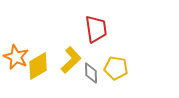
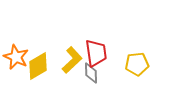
red trapezoid: moved 24 px down
yellow L-shape: moved 1 px right
yellow pentagon: moved 21 px right, 4 px up; rotated 15 degrees counterclockwise
